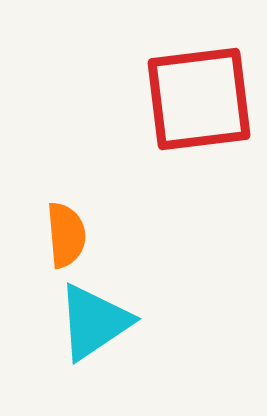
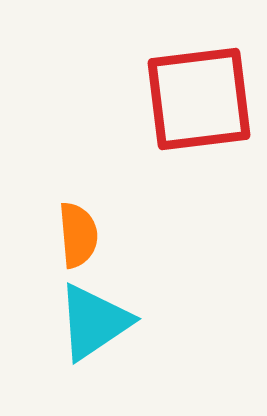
orange semicircle: moved 12 px right
